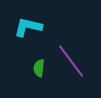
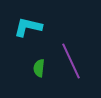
purple line: rotated 12 degrees clockwise
